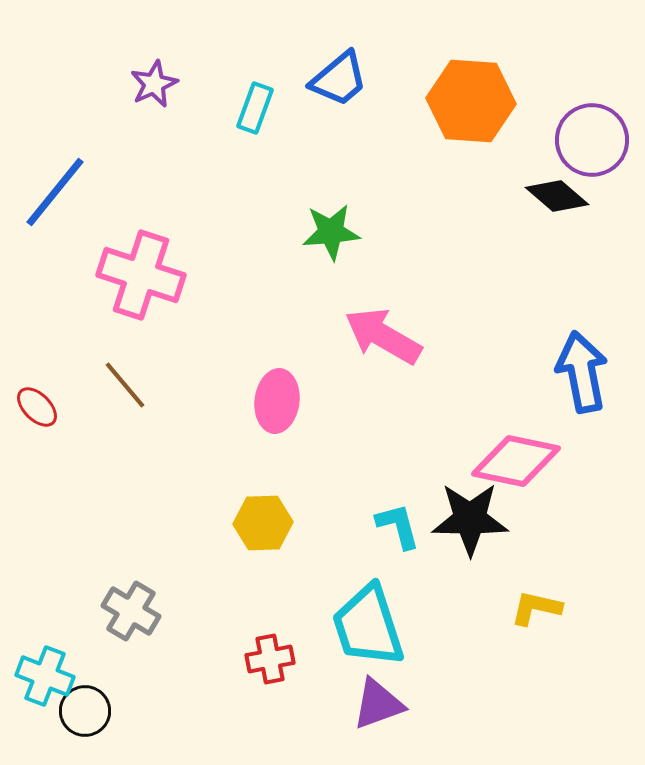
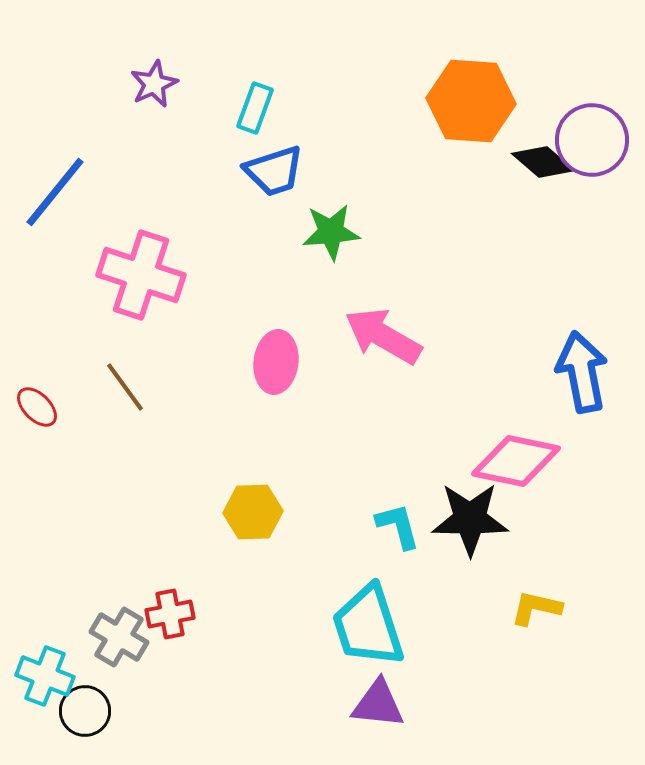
blue trapezoid: moved 65 px left, 92 px down; rotated 22 degrees clockwise
black diamond: moved 14 px left, 34 px up
brown line: moved 2 px down; rotated 4 degrees clockwise
pink ellipse: moved 1 px left, 39 px up
yellow hexagon: moved 10 px left, 11 px up
gray cross: moved 12 px left, 26 px down
red cross: moved 100 px left, 45 px up
purple triangle: rotated 26 degrees clockwise
